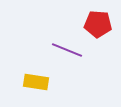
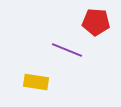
red pentagon: moved 2 px left, 2 px up
